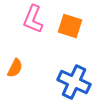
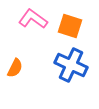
pink L-shape: rotated 104 degrees clockwise
blue cross: moved 3 px left, 17 px up
